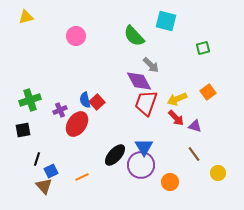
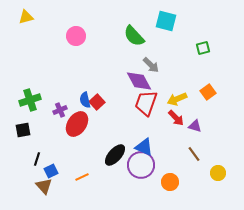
blue triangle: rotated 36 degrees counterclockwise
